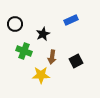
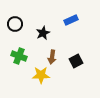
black star: moved 1 px up
green cross: moved 5 px left, 5 px down
